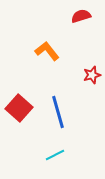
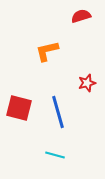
orange L-shape: rotated 65 degrees counterclockwise
red star: moved 5 px left, 8 px down
red square: rotated 28 degrees counterclockwise
cyan line: rotated 42 degrees clockwise
